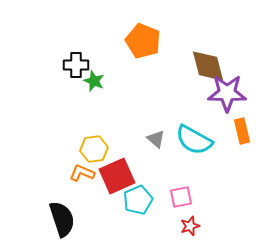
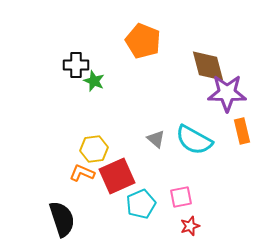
cyan pentagon: moved 3 px right, 4 px down
